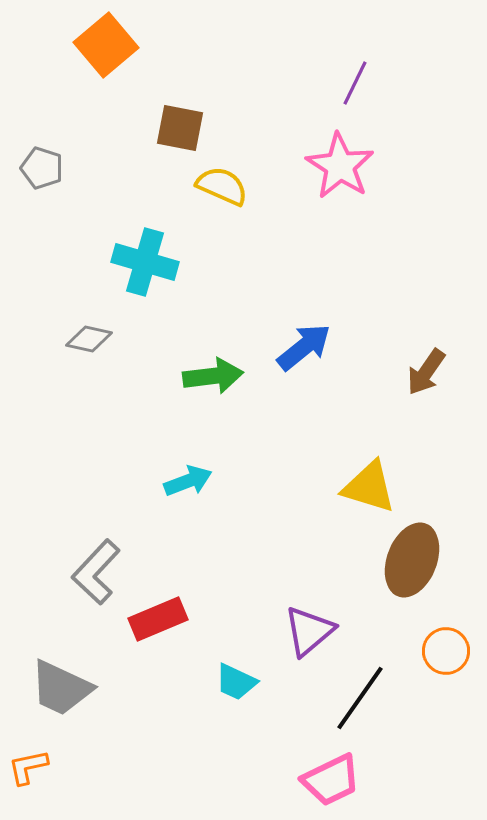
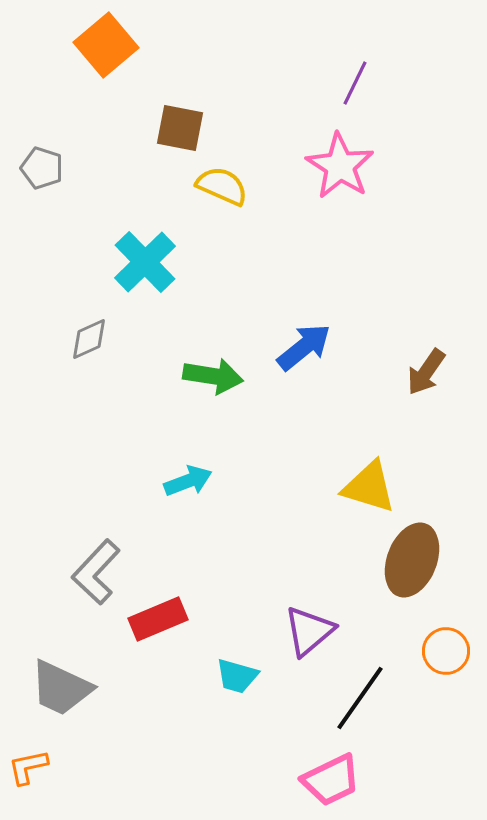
cyan cross: rotated 30 degrees clockwise
gray diamond: rotated 36 degrees counterclockwise
green arrow: rotated 16 degrees clockwise
cyan trapezoid: moved 1 px right, 6 px up; rotated 9 degrees counterclockwise
